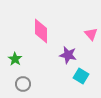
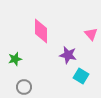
green star: rotated 24 degrees clockwise
gray circle: moved 1 px right, 3 px down
